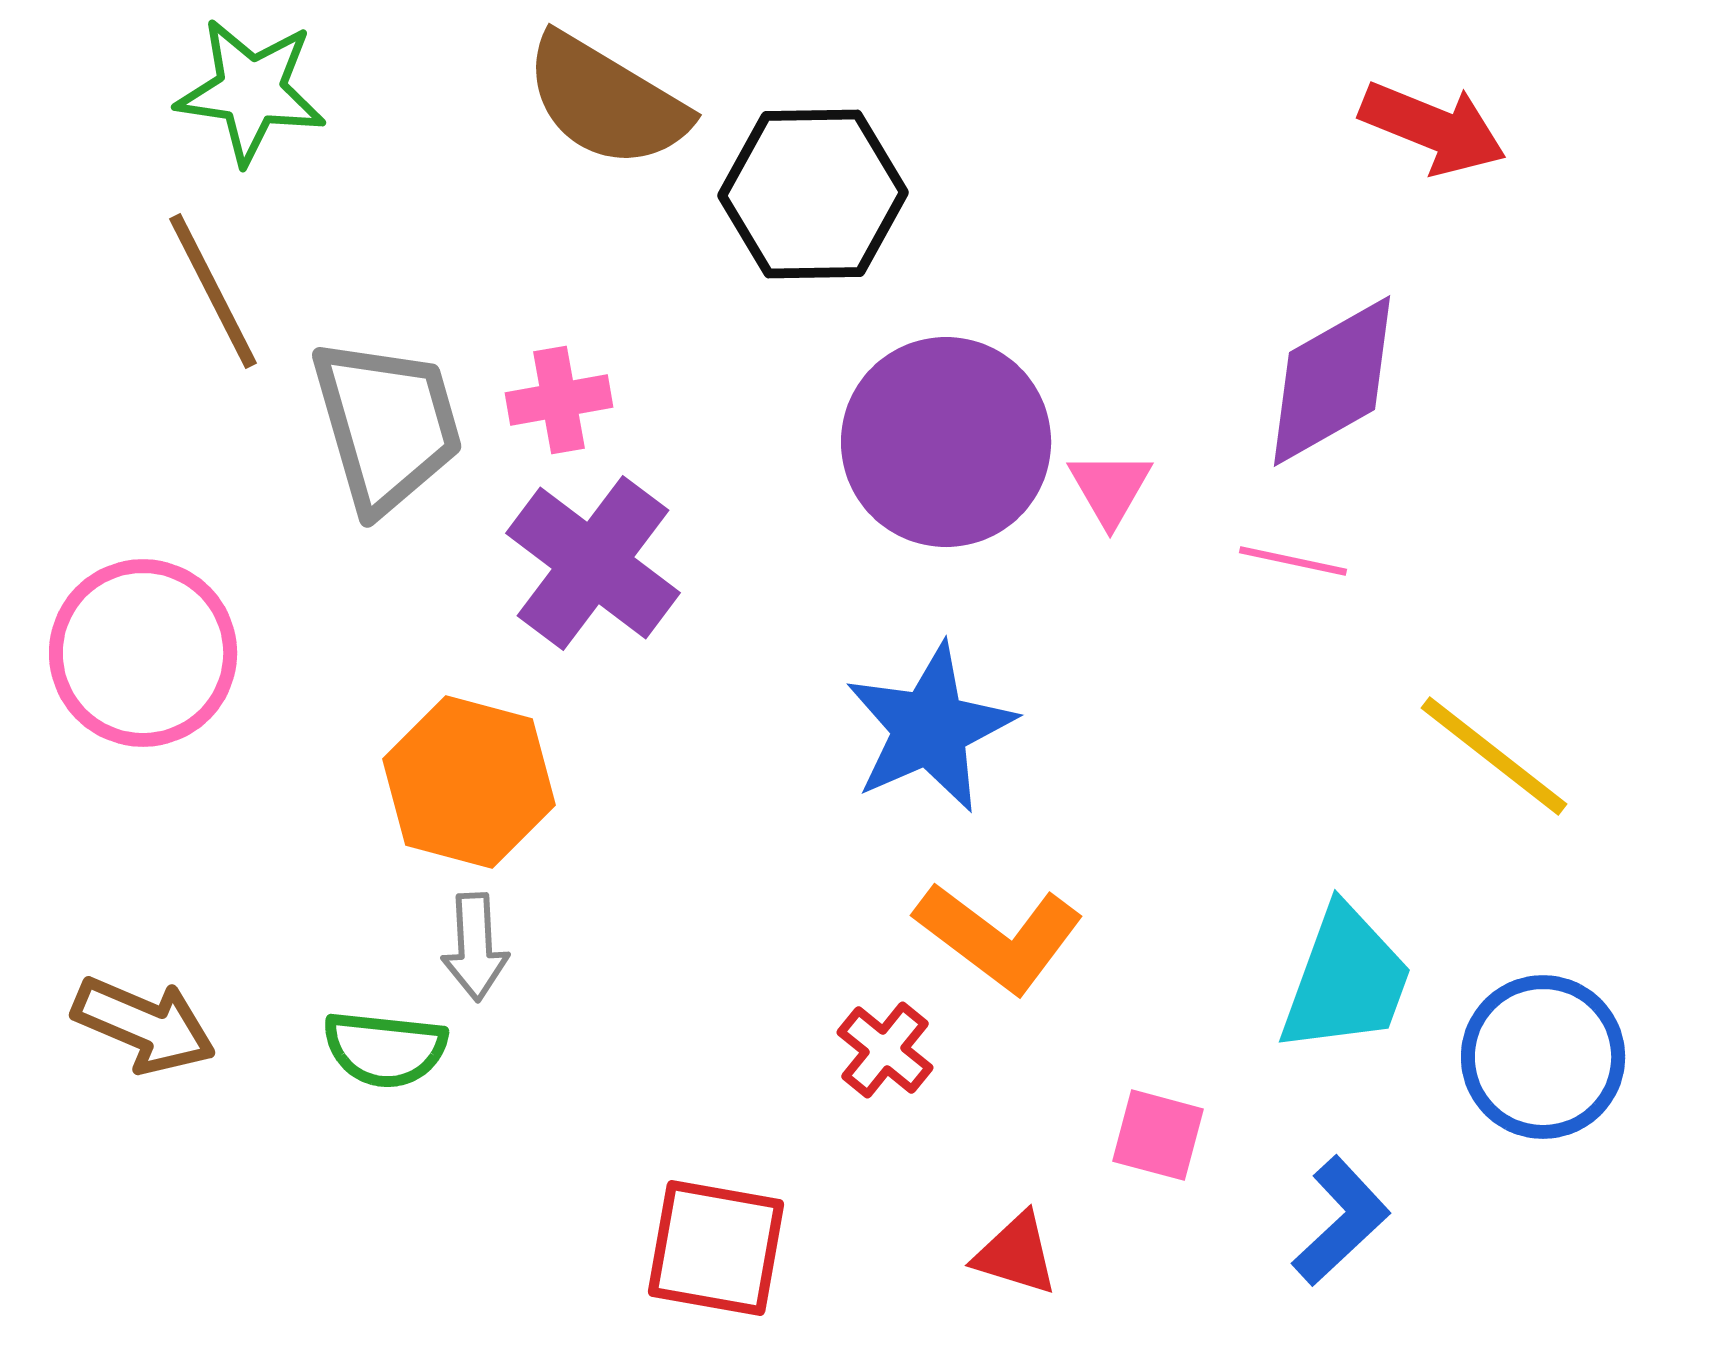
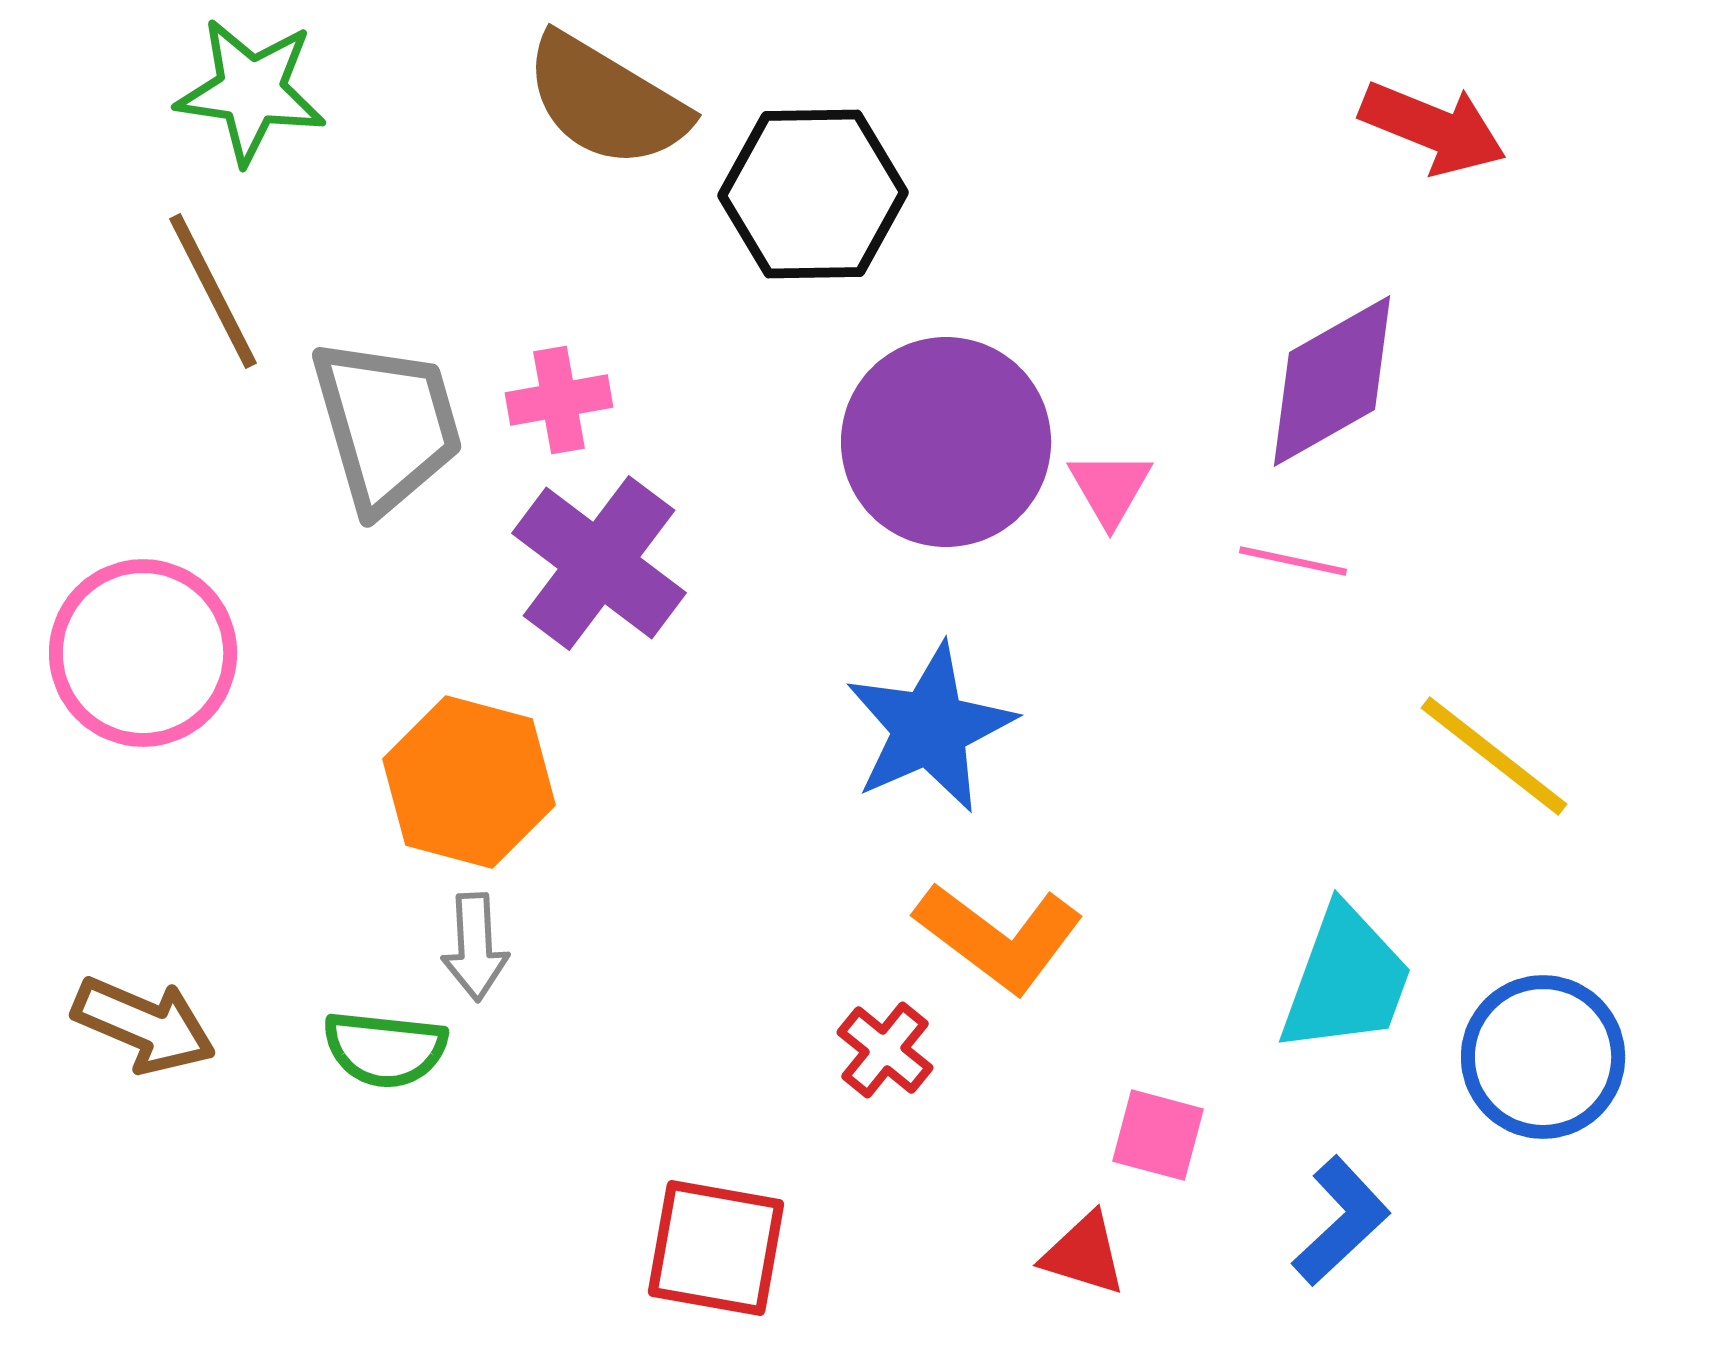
purple cross: moved 6 px right
red triangle: moved 68 px right
